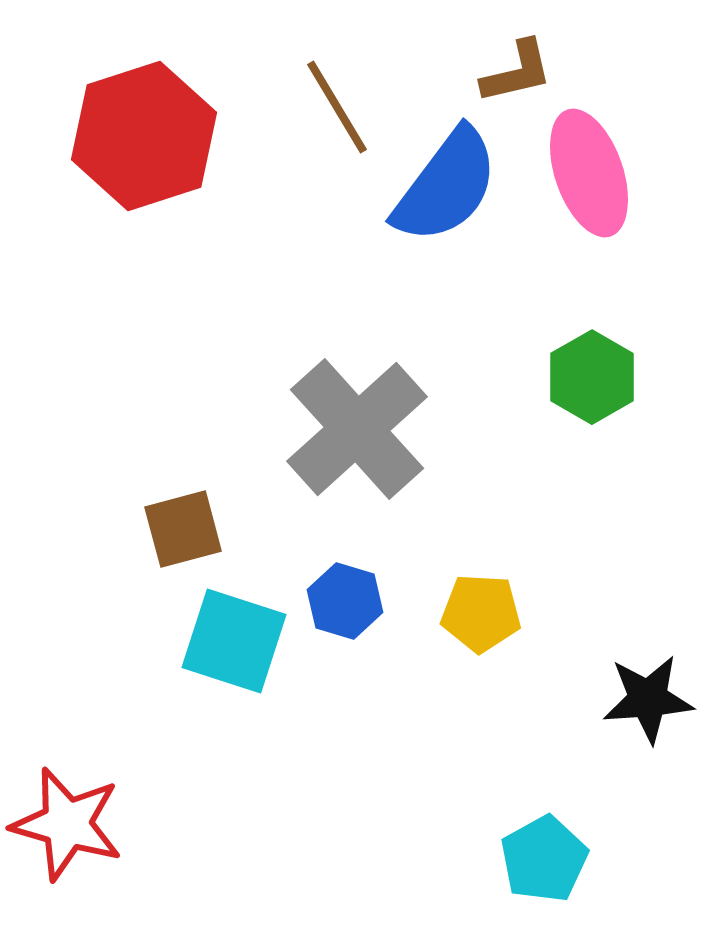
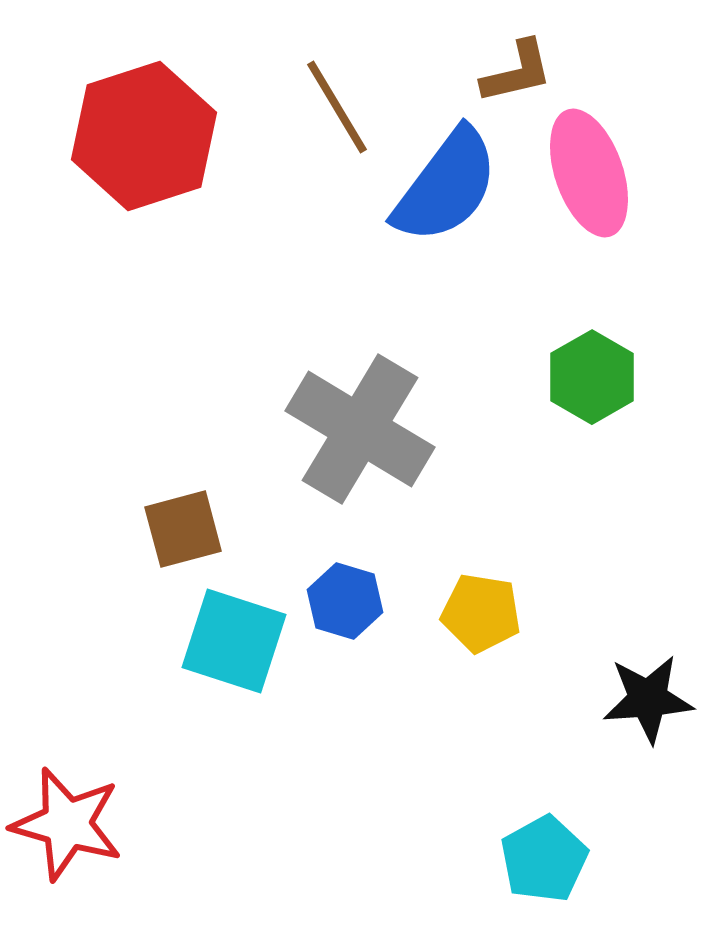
gray cross: moved 3 px right; rotated 17 degrees counterclockwise
yellow pentagon: rotated 6 degrees clockwise
